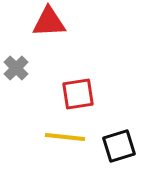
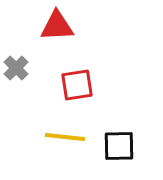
red triangle: moved 8 px right, 4 px down
red square: moved 1 px left, 9 px up
black square: rotated 16 degrees clockwise
